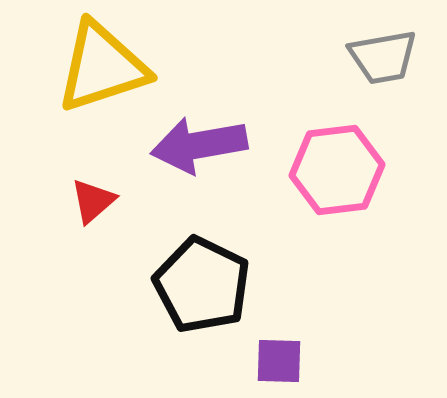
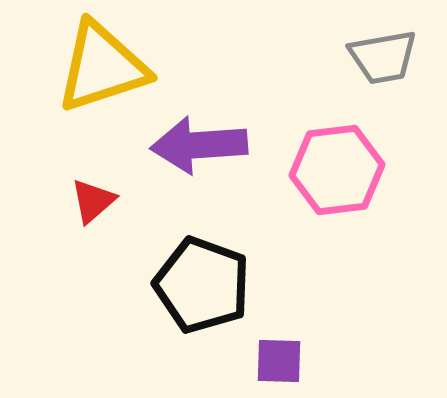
purple arrow: rotated 6 degrees clockwise
black pentagon: rotated 6 degrees counterclockwise
